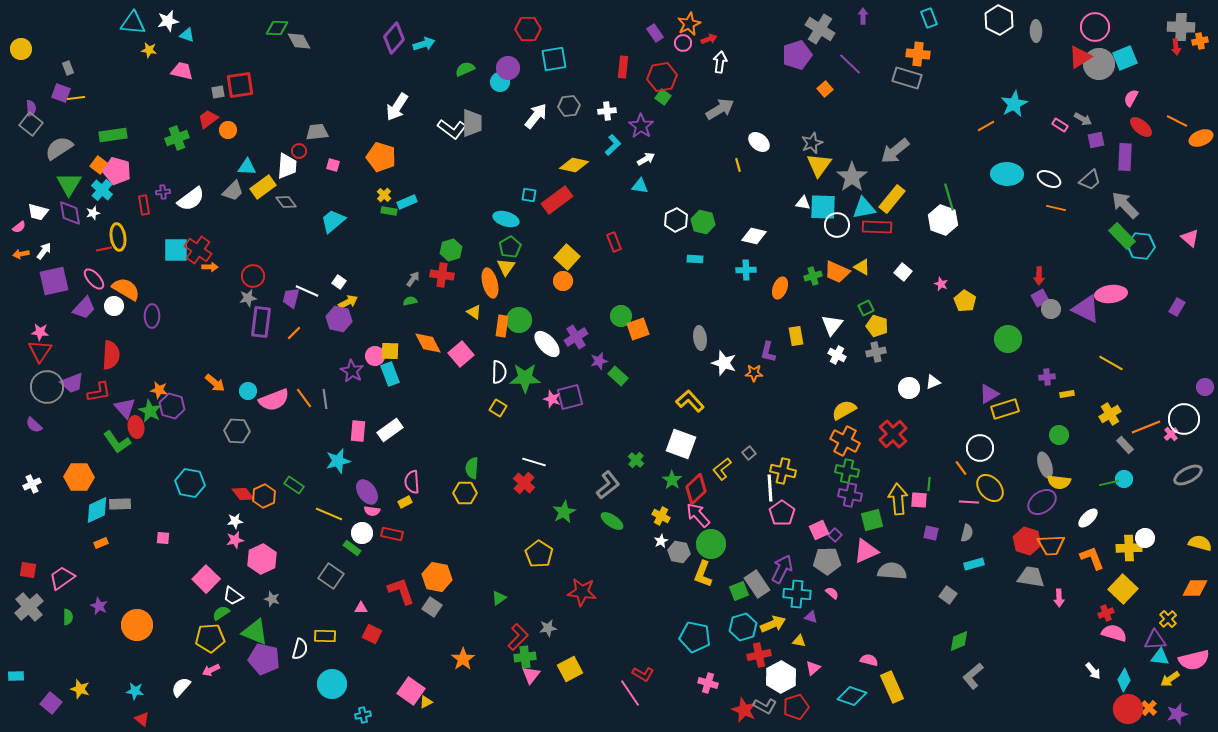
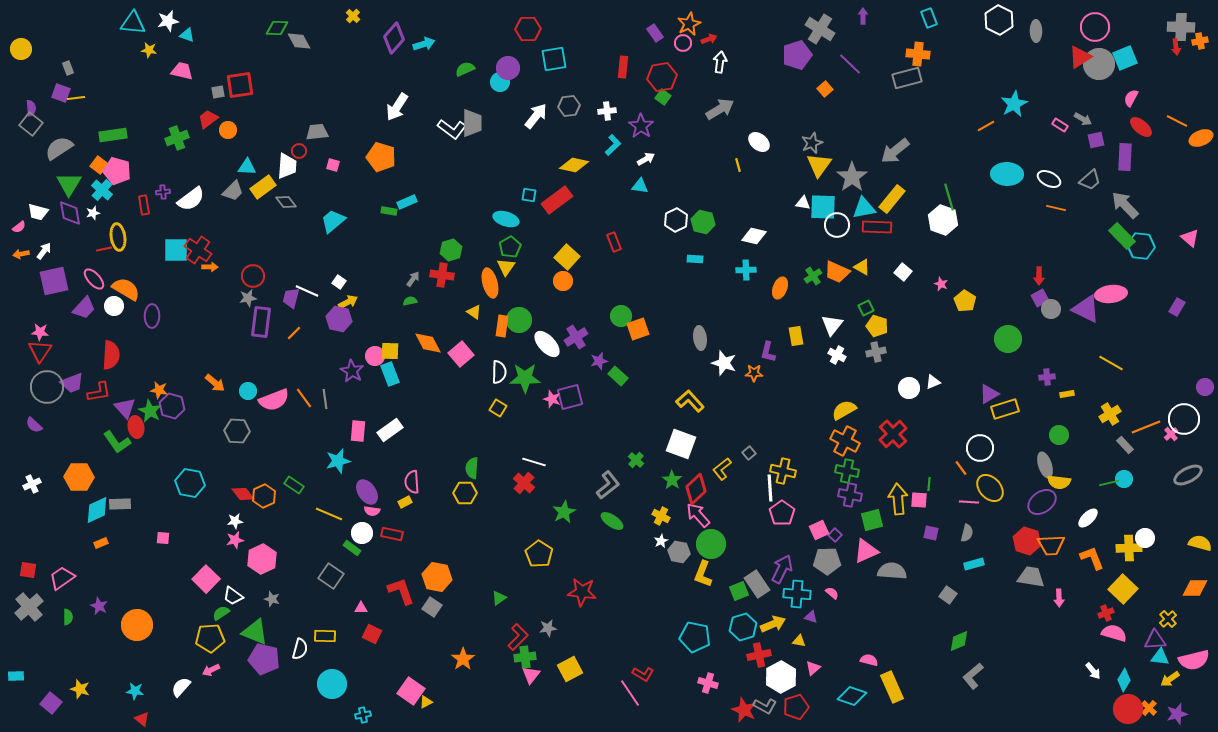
gray rectangle at (907, 78): rotated 32 degrees counterclockwise
yellow cross at (384, 195): moved 31 px left, 179 px up
green cross at (813, 276): rotated 18 degrees counterclockwise
